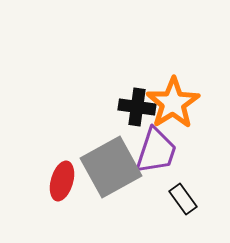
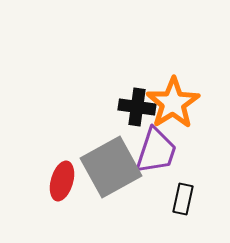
black rectangle: rotated 48 degrees clockwise
